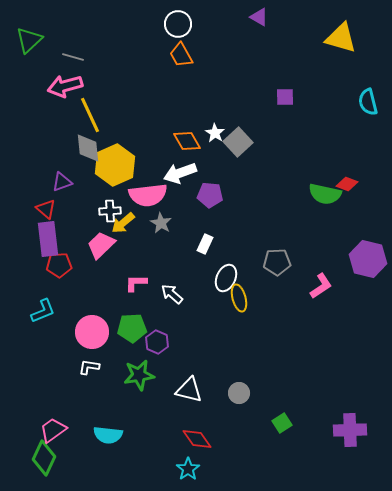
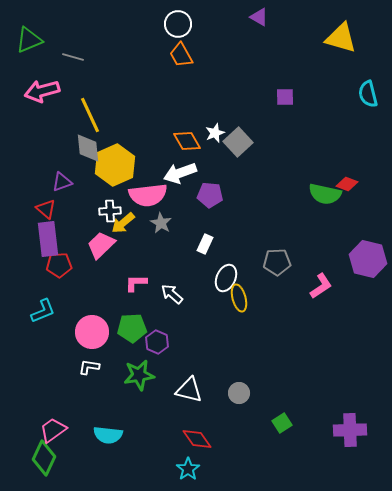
green triangle at (29, 40): rotated 20 degrees clockwise
pink arrow at (65, 86): moved 23 px left, 5 px down
cyan semicircle at (368, 102): moved 8 px up
white star at (215, 133): rotated 18 degrees clockwise
